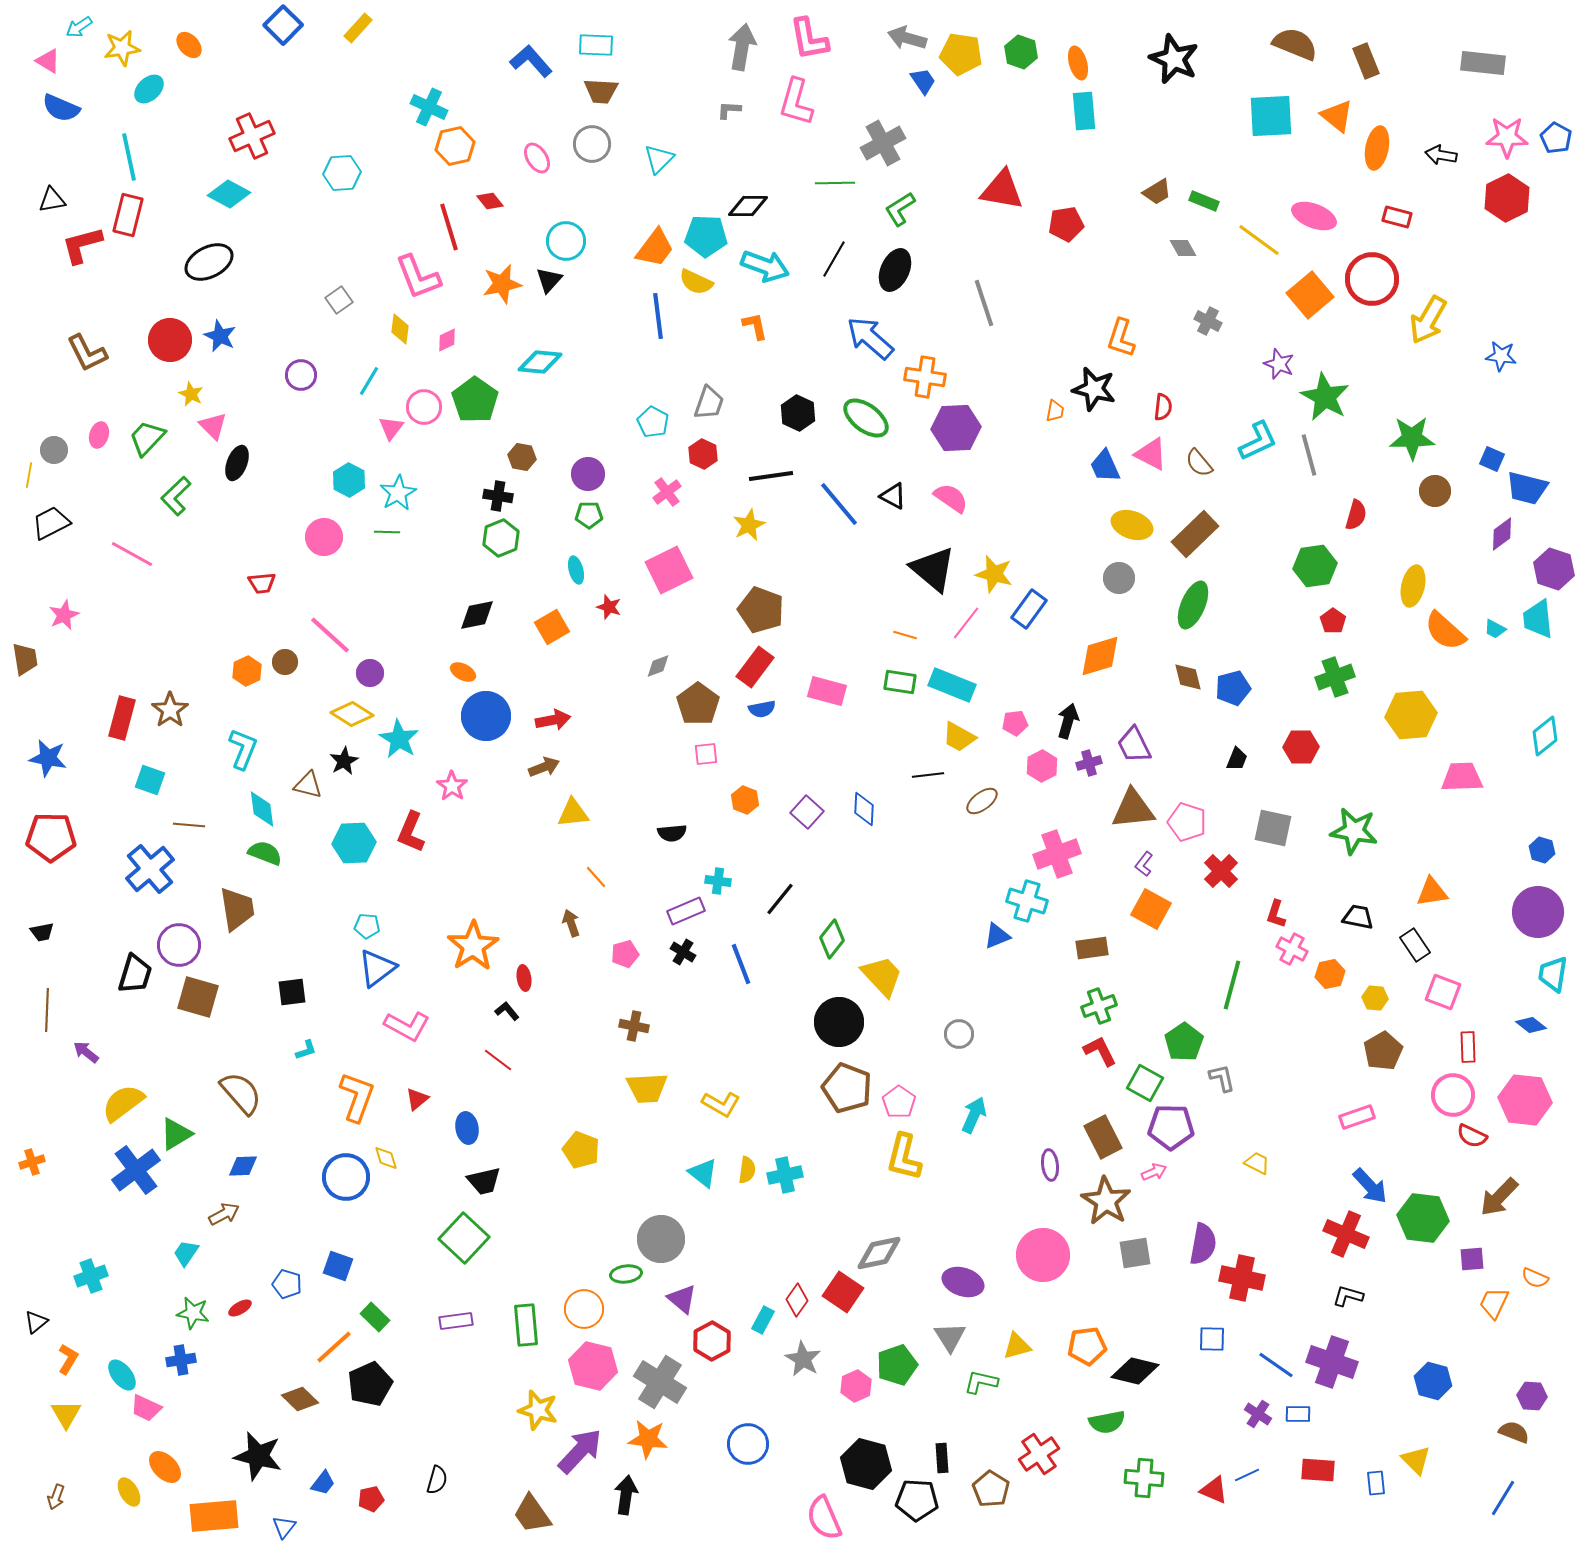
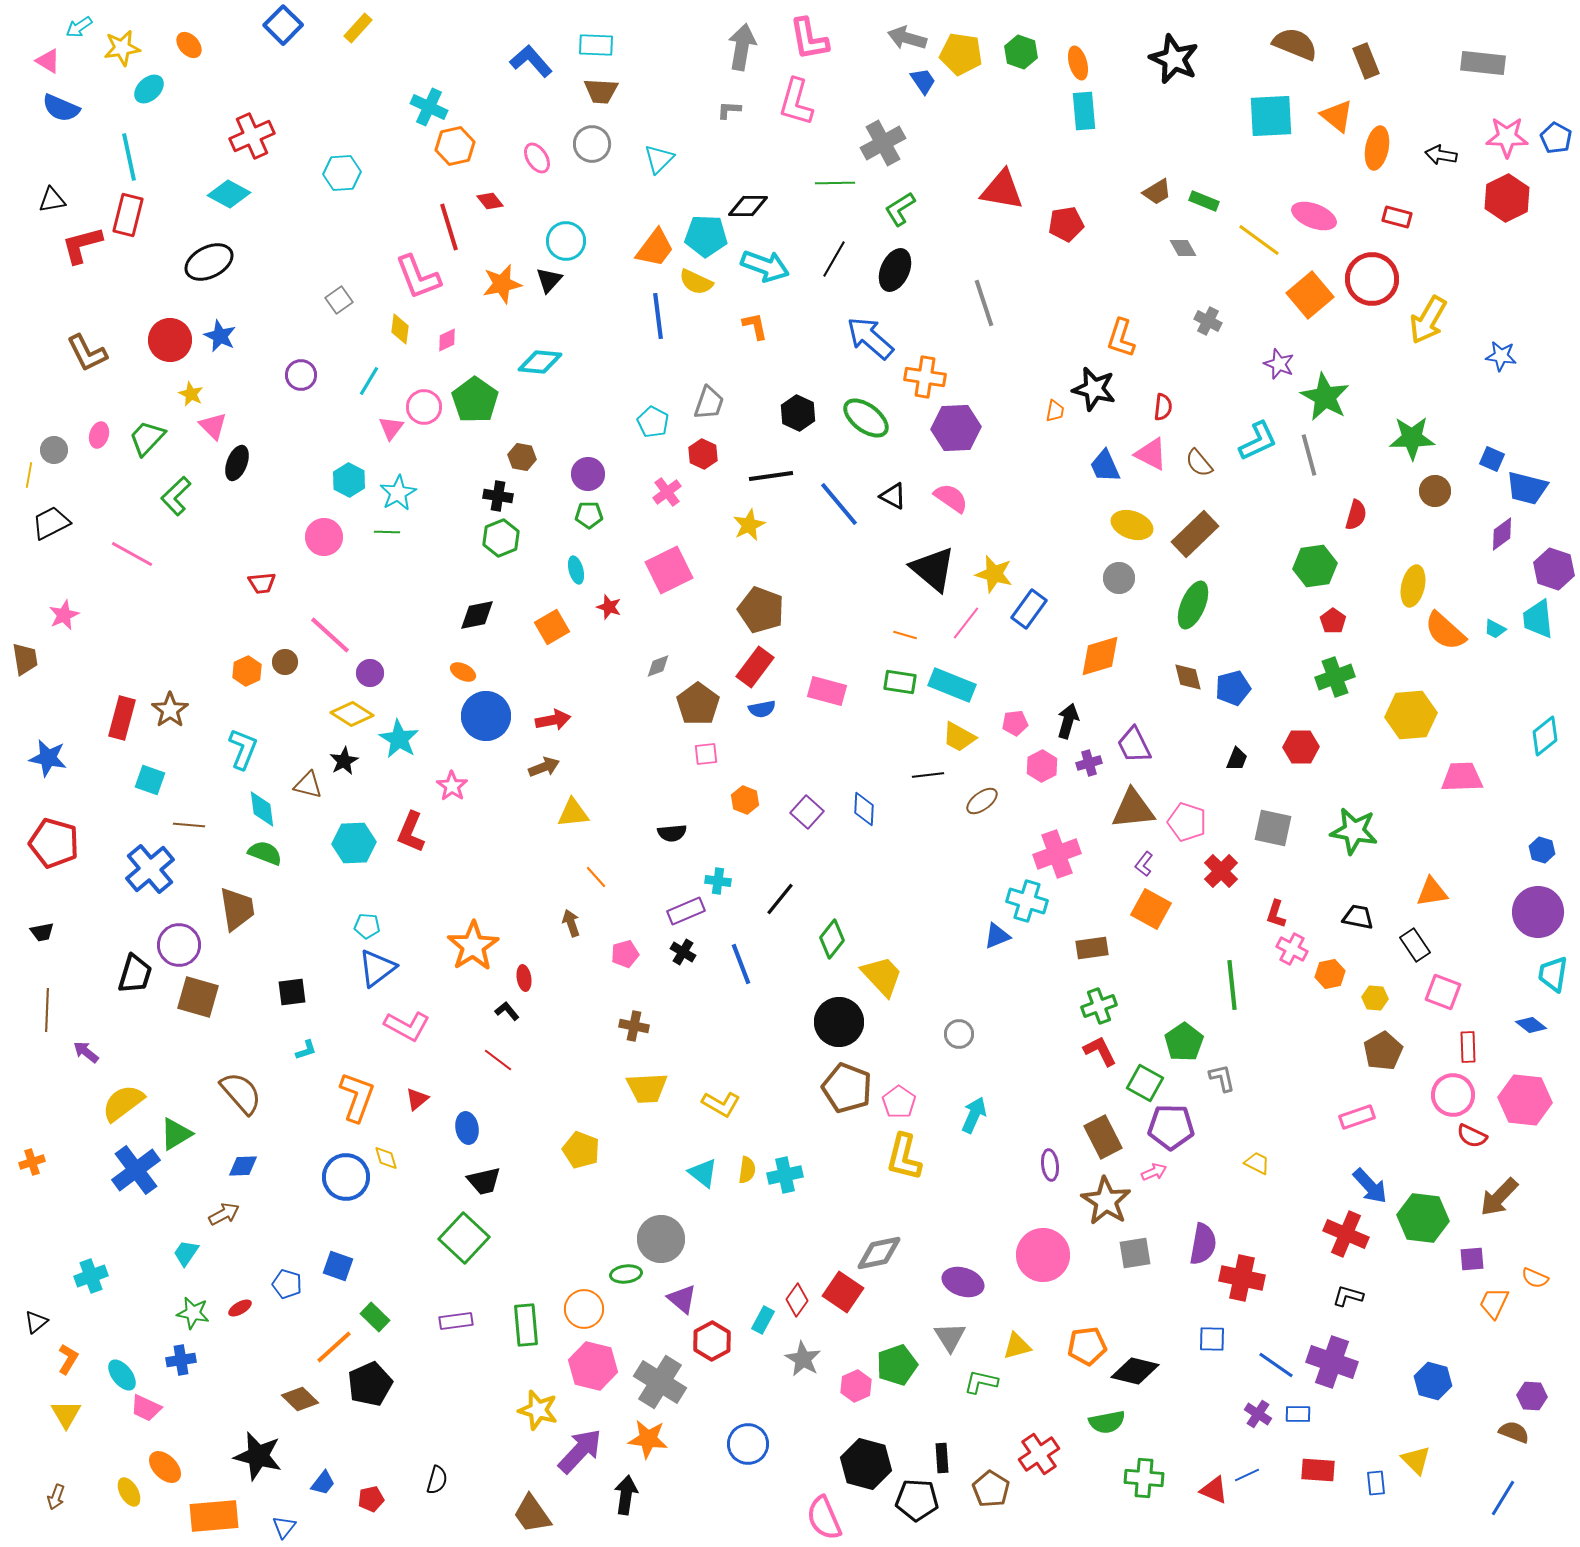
red pentagon at (51, 837): moved 3 px right, 6 px down; rotated 15 degrees clockwise
green line at (1232, 985): rotated 21 degrees counterclockwise
